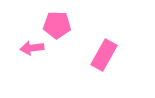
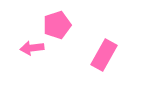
pink pentagon: rotated 20 degrees counterclockwise
